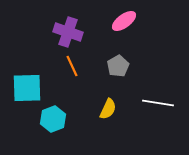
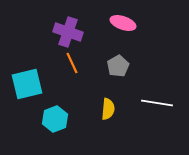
pink ellipse: moved 1 px left, 2 px down; rotated 55 degrees clockwise
orange line: moved 3 px up
cyan square: moved 4 px up; rotated 12 degrees counterclockwise
white line: moved 1 px left
yellow semicircle: rotated 20 degrees counterclockwise
cyan hexagon: moved 2 px right
